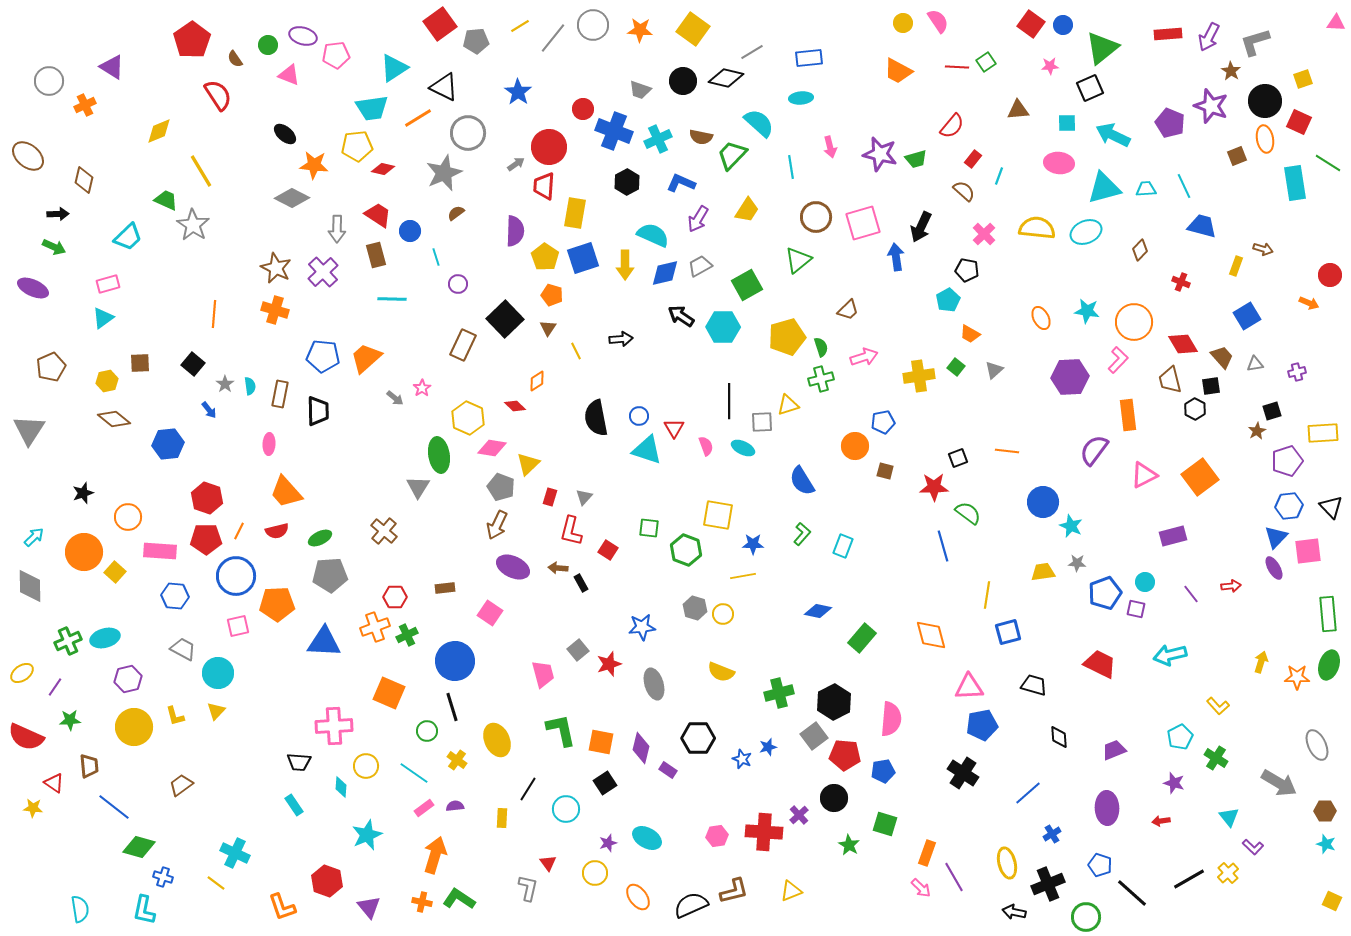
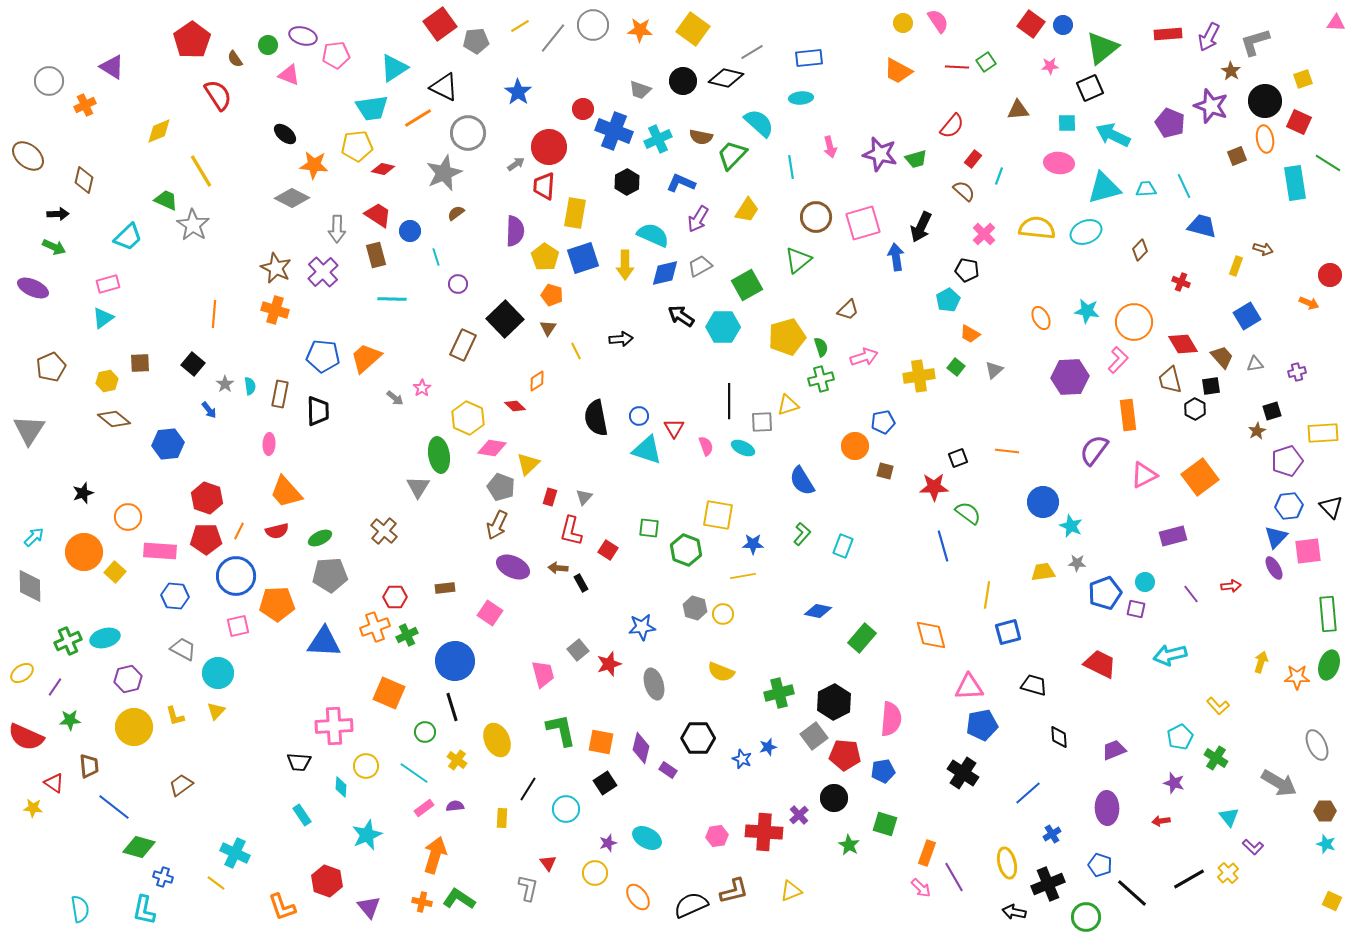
green circle at (427, 731): moved 2 px left, 1 px down
cyan rectangle at (294, 805): moved 8 px right, 10 px down
